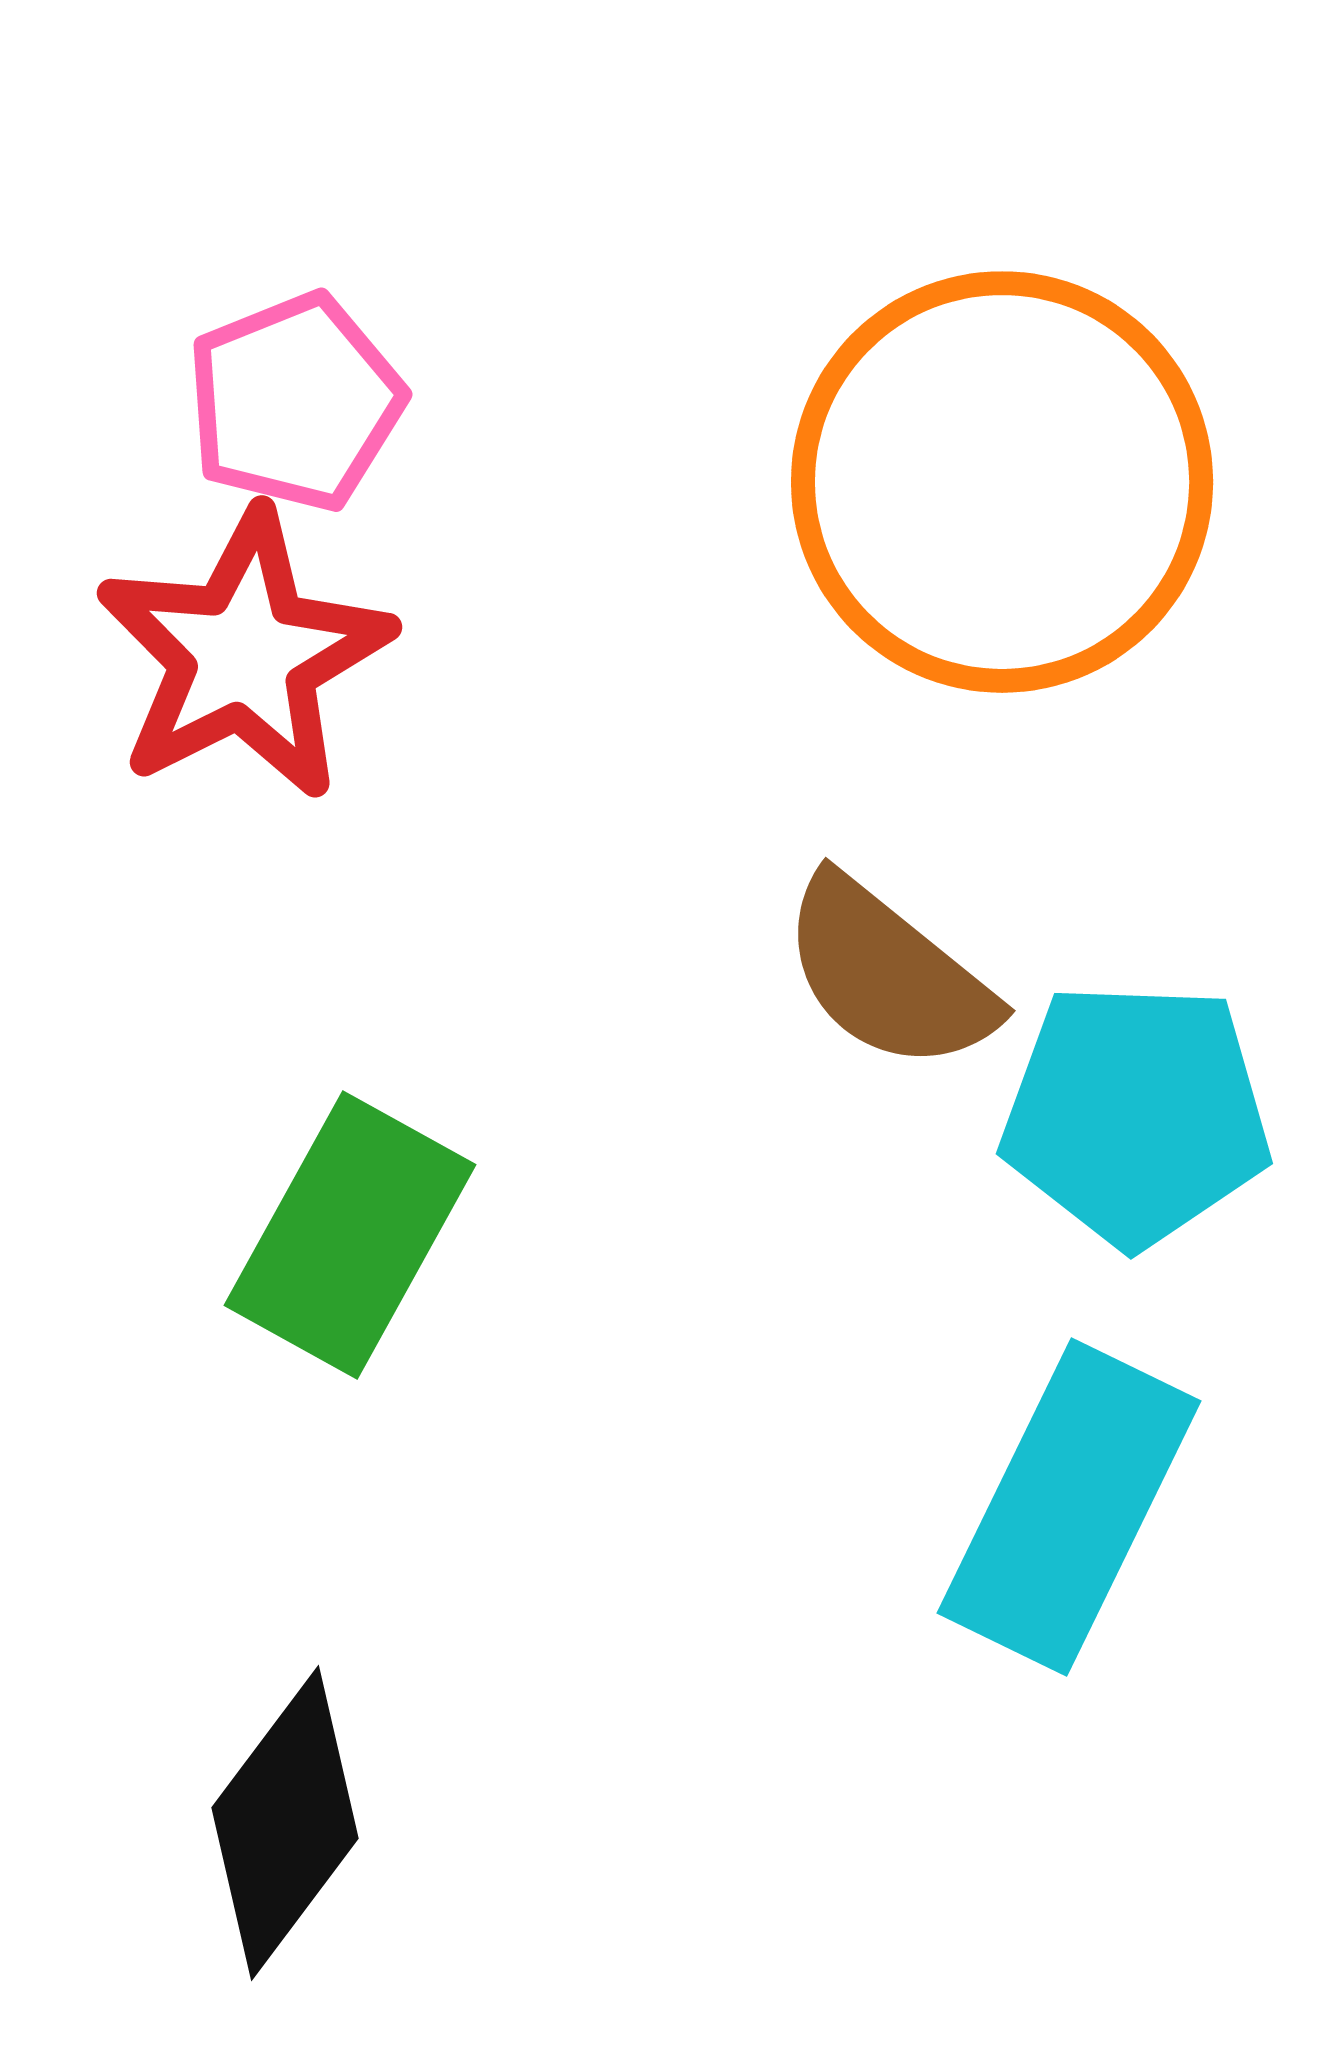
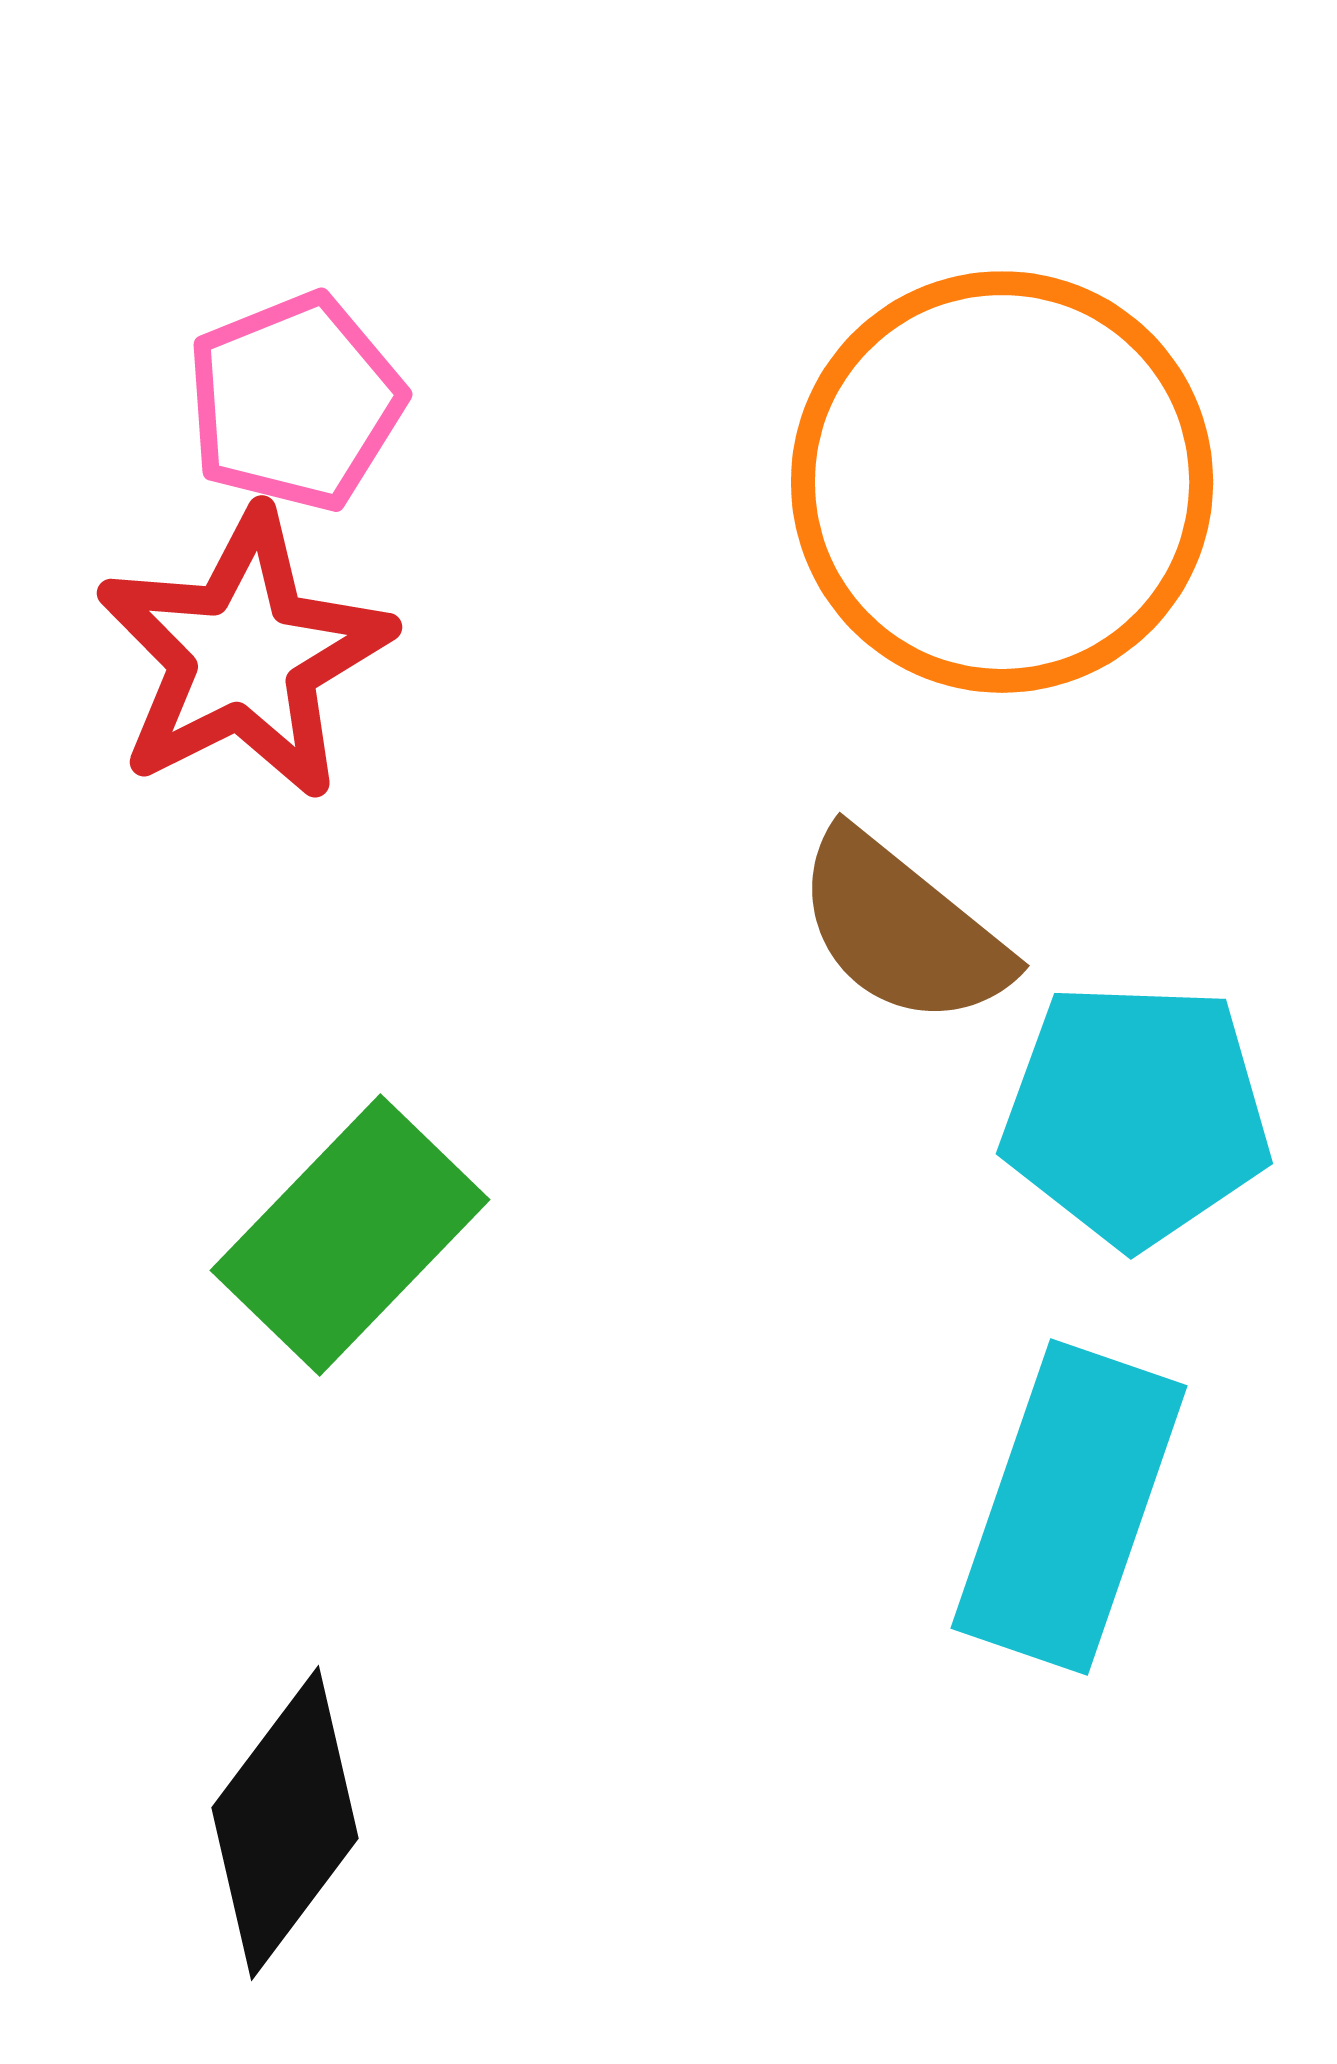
brown semicircle: moved 14 px right, 45 px up
green rectangle: rotated 15 degrees clockwise
cyan rectangle: rotated 7 degrees counterclockwise
